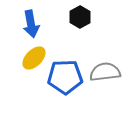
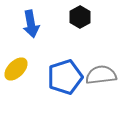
yellow ellipse: moved 18 px left, 11 px down
gray semicircle: moved 4 px left, 3 px down
blue pentagon: rotated 16 degrees counterclockwise
